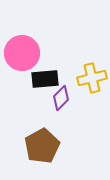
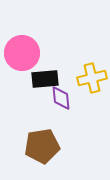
purple diamond: rotated 50 degrees counterclockwise
brown pentagon: rotated 20 degrees clockwise
